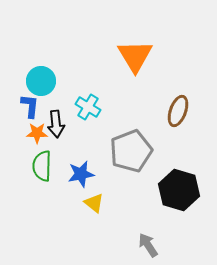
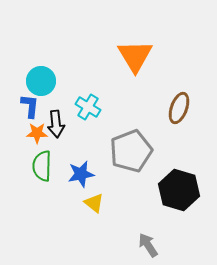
brown ellipse: moved 1 px right, 3 px up
